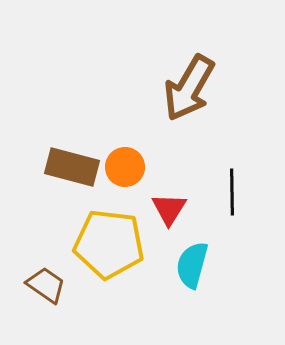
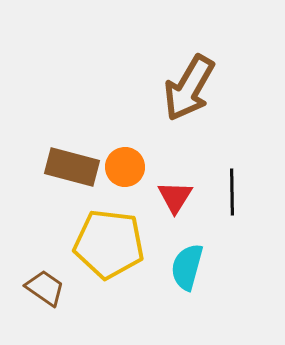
red triangle: moved 6 px right, 12 px up
cyan semicircle: moved 5 px left, 2 px down
brown trapezoid: moved 1 px left, 3 px down
